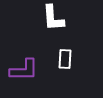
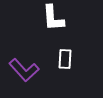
purple L-shape: rotated 48 degrees clockwise
